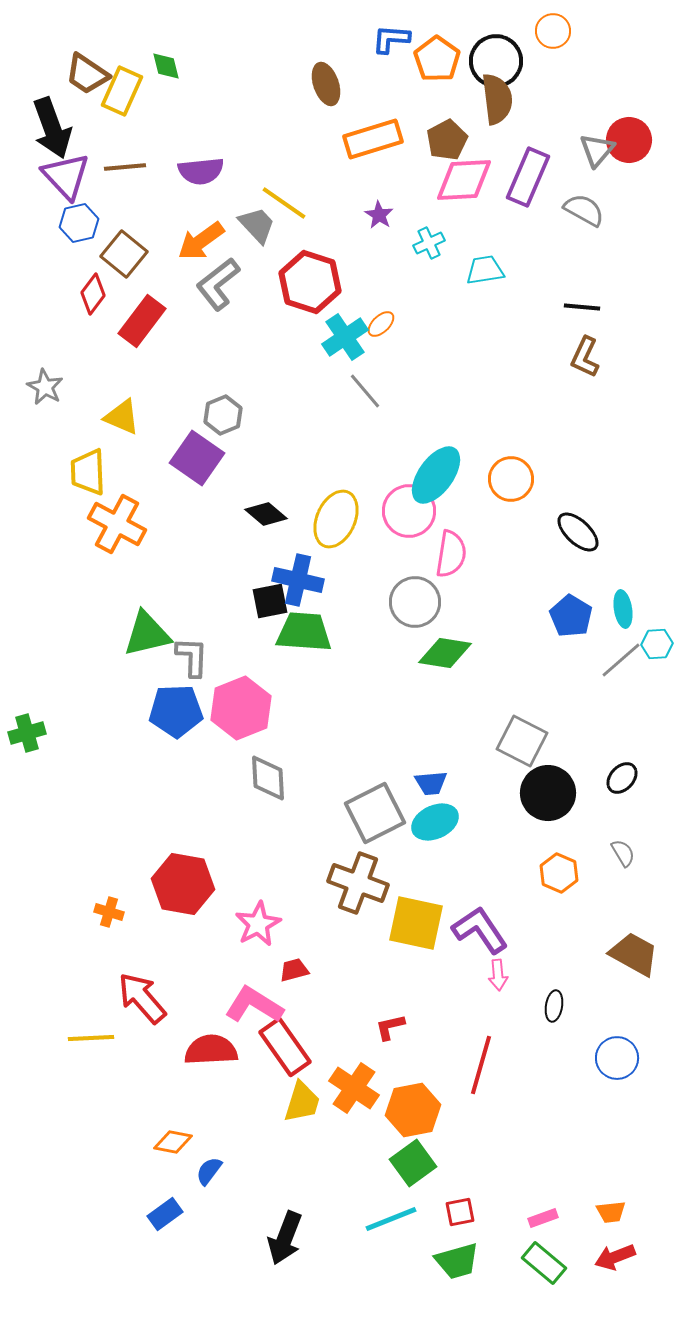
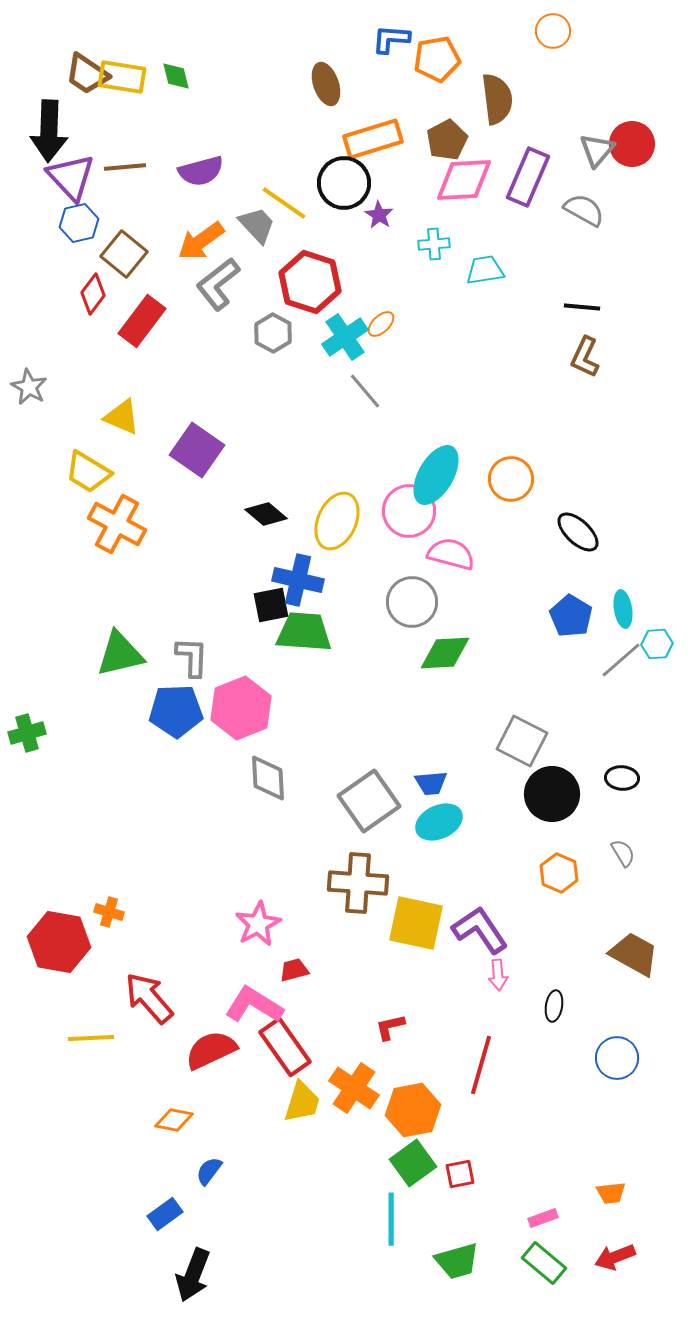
orange pentagon at (437, 59): rotated 27 degrees clockwise
black circle at (496, 61): moved 152 px left, 122 px down
green diamond at (166, 66): moved 10 px right, 10 px down
yellow rectangle at (122, 91): moved 14 px up; rotated 75 degrees clockwise
black arrow at (52, 128): moved 3 px left, 3 px down; rotated 22 degrees clockwise
red circle at (629, 140): moved 3 px right, 4 px down
purple semicircle at (201, 171): rotated 9 degrees counterclockwise
purple triangle at (66, 176): moved 5 px right, 1 px down
cyan cross at (429, 243): moved 5 px right, 1 px down; rotated 20 degrees clockwise
gray star at (45, 387): moved 16 px left
gray hexagon at (223, 415): moved 50 px right, 82 px up; rotated 9 degrees counterclockwise
purple square at (197, 458): moved 8 px up
yellow trapezoid at (88, 472): rotated 57 degrees counterclockwise
cyan ellipse at (436, 475): rotated 6 degrees counterclockwise
yellow ellipse at (336, 519): moved 1 px right, 2 px down
pink semicircle at (451, 554): rotated 84 degrees counterclockwise
black square at (270, 601): moved 1 px right, 4 px down
gray circle at (415, 602): moved 3 px left
green triangle at (147, 634): moved 27 px left, 20 px down
green diamond at (445, 653): rotated 12 degrees counterclockwise
black ellipse at (622, 778): rotated 52 degrees clockwise
black circle at (548, 793): moved 4 px right, 1 px down
gray square at (375, 813): moved 6 px left, 12 px up; rotated 8 degrees counterclockwise
cyan ellipse at (435, 822): moved 4 px right
brown cross at (358, 883): rotated 16 degrees counterclockwise
red hexagon at (183, 884): moved 124 px left, 58 px down
red arrow at (142, 998): moved 7 px right
red semicircle at (211, 1050): rotated 22 degrees counterclockwise
orange diamond at (173, 1142): moved 1 px right, 22 px up
red square at (460, 1212): moved 38 px up
orange trapezoid at (611, 1212): moved 19 px up
cyan line at (391, 1219): rotated 68 degrees counterclockwise
black arrow at (285, 1238): moved 92 px left, 37 px down
